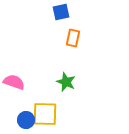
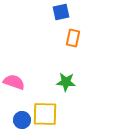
green star: rotated 18 degrees counterclockwise
blue circle: moved 4 px left
